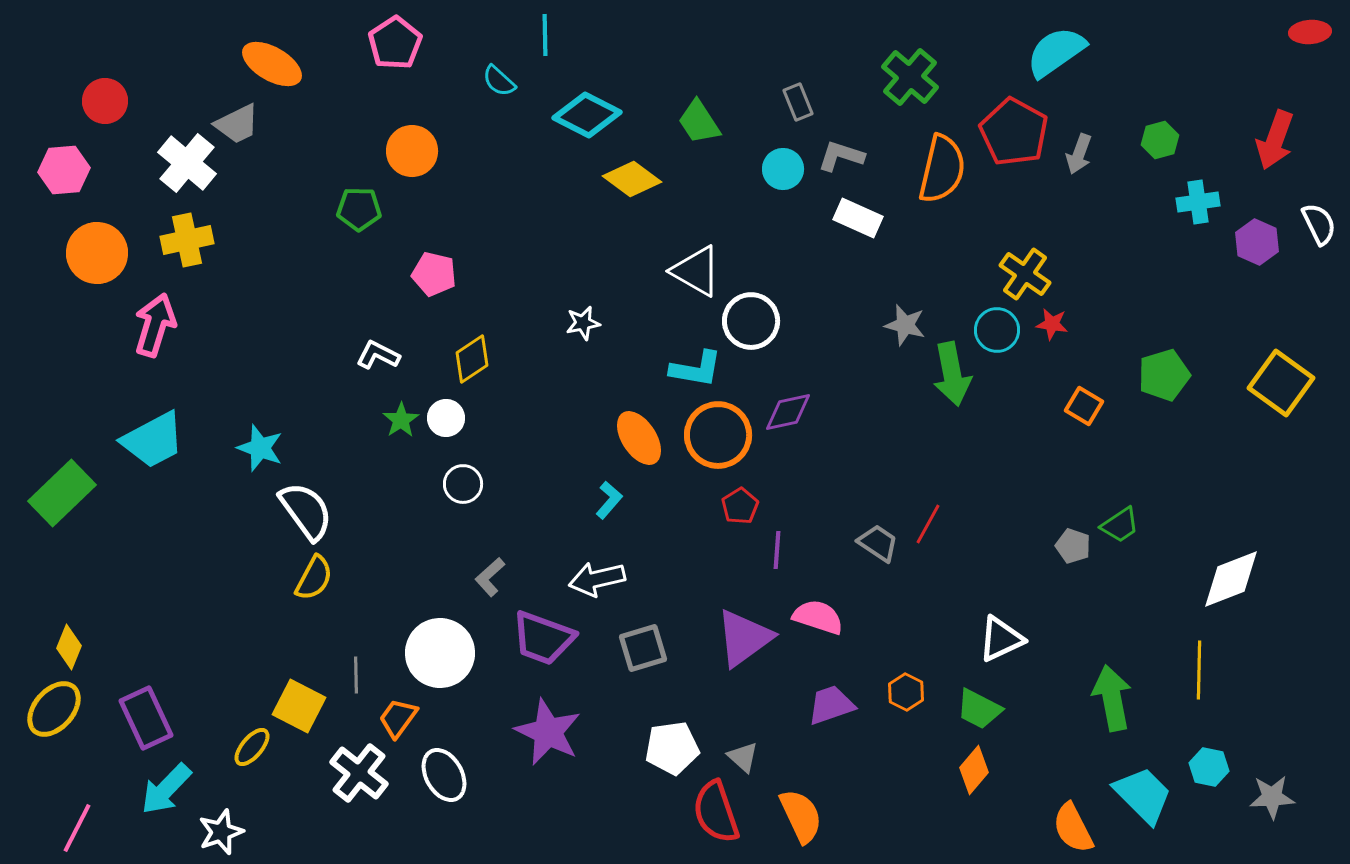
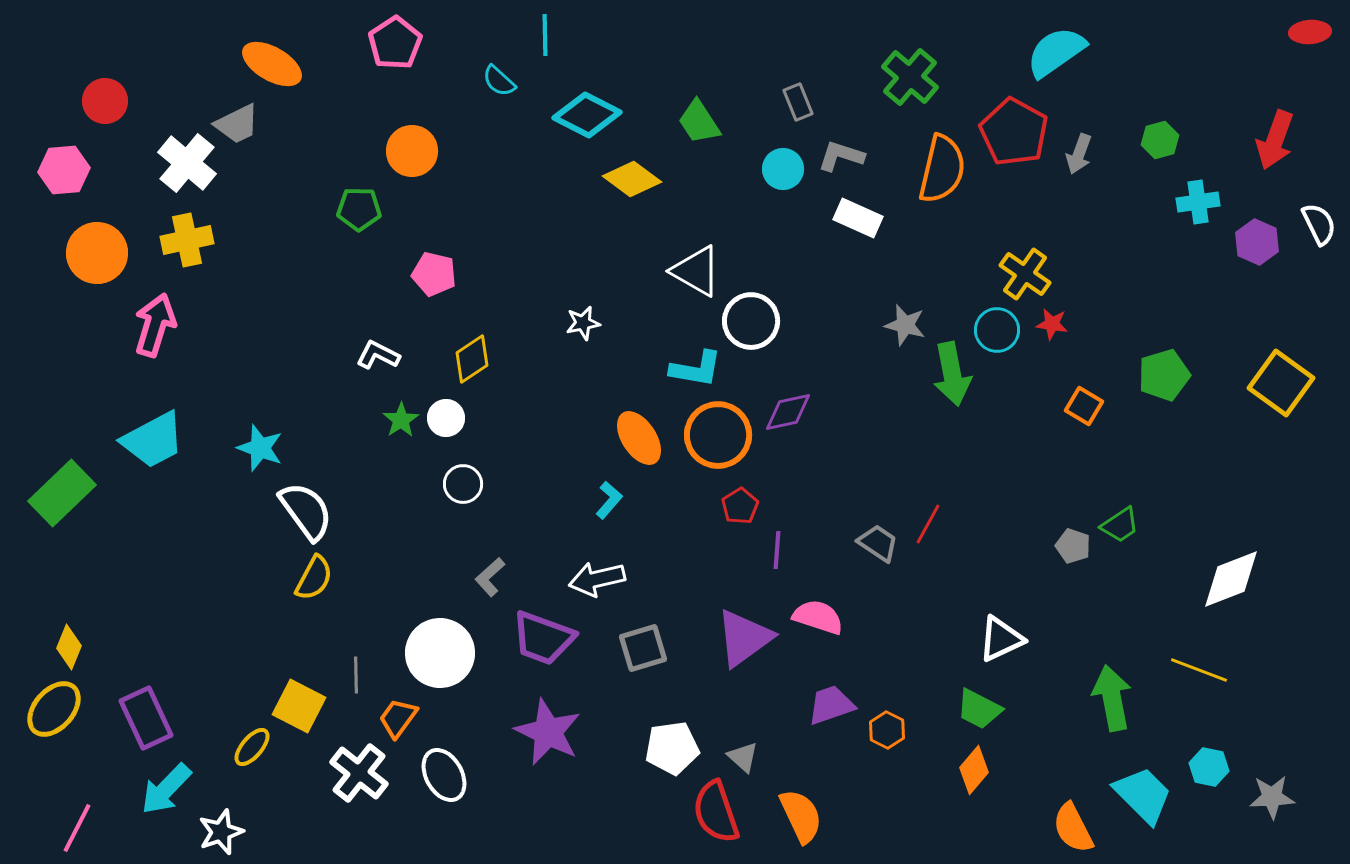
yellow line at (1199, 670): rotated 70 degrees counterclockwise
orange hexagon at (906, 692): moved 19 px left, 38 px down
